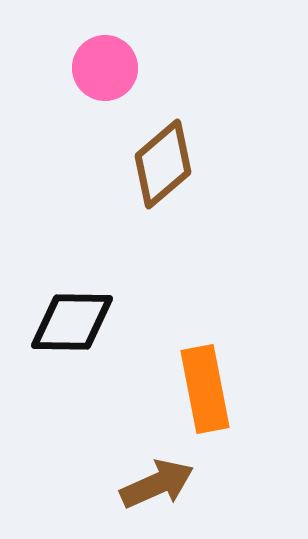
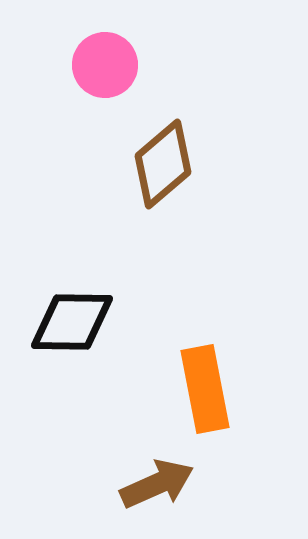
pink circle: moved 3 px up
